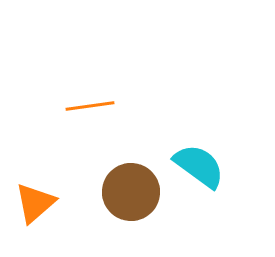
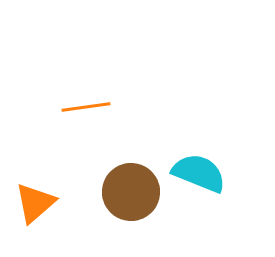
orange line: moved 4 px left, 1 px down
cyan semicircle: moved 7 px down; rotated 14 degrees counterclockwise
